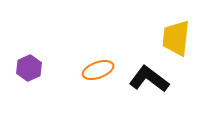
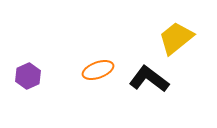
yellow trapezoid: rotated 45 degrees clockwise
purple hexagon: moved 1 px left, 8 px down
